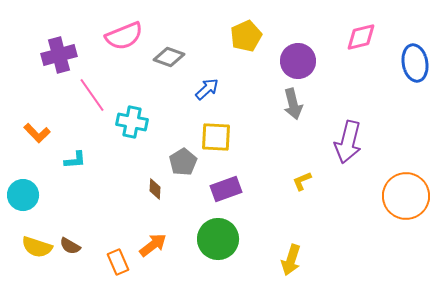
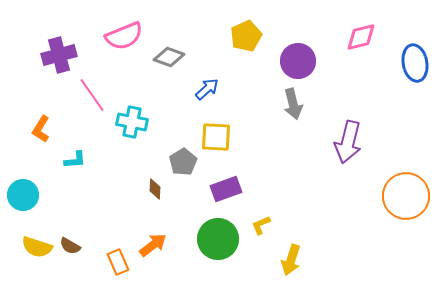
orange L-shape: moved 4 px right, 4 px up; rotated 76 degrees clockwise
yellow L-shape: moved 41 px left, 44 px down
